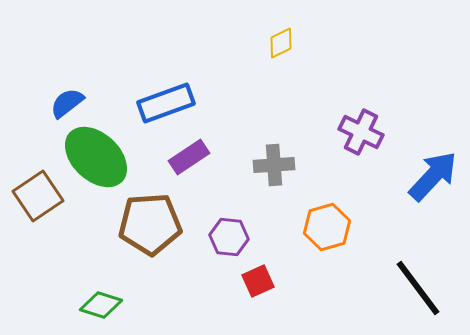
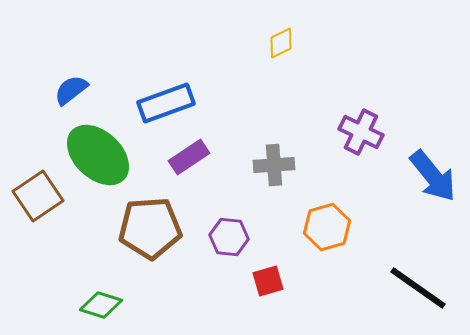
blue semicircle: moved 4 px right, 13 px up
green ellipse: moved 2 px right, 2 px up
blue arrow: rotated 98 degrees clockwise
brown pentagon: moved 4 px down
red square: moved 10 px right; rotated 8 degrees clockwise
black line: rotated 18 degrees counterclockwise
